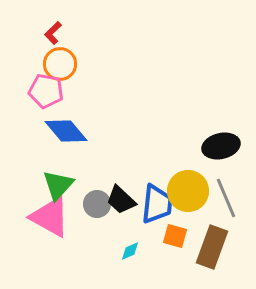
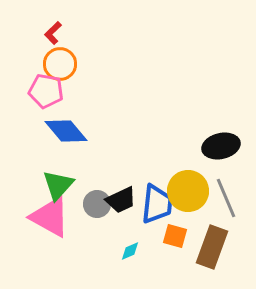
black trapezoid: rotated 68 degrees counterclockwise
